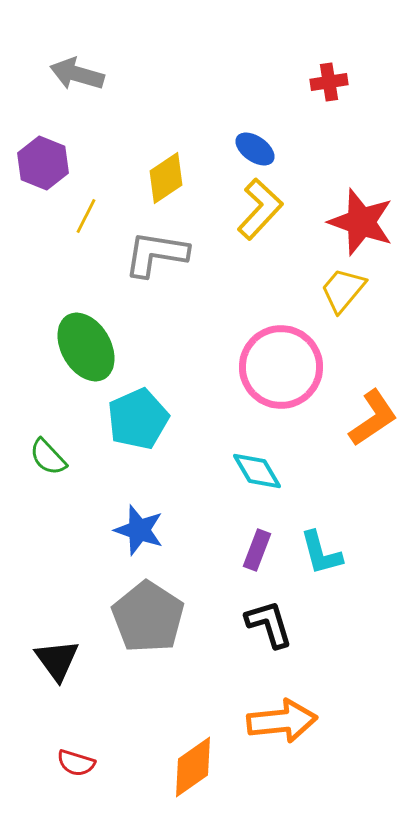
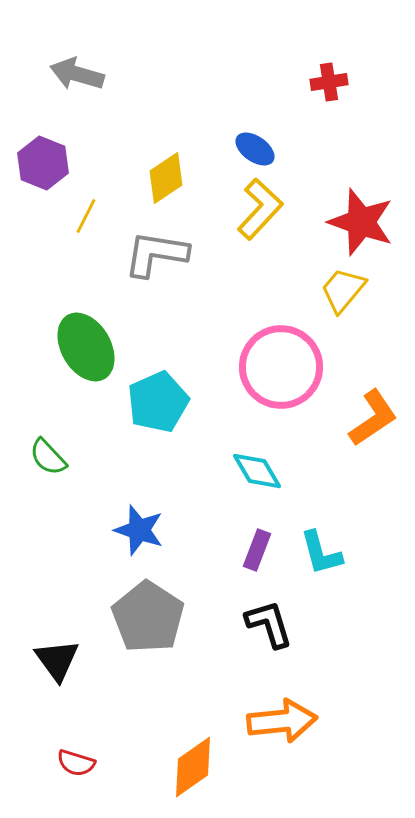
cyan pentagon: moved 20 px right, 17 px up
